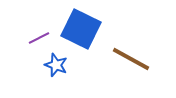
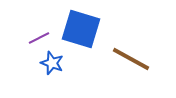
blue square: rotated 9 degrees counterclockwise
blue star: moved 4 px left, 2 px up
